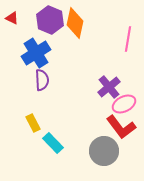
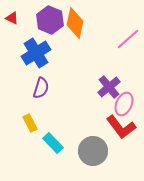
pink line: rotated 40 degrees clockwise
purple semicircle: moved 1 px left, 8 px down; rotated 20 degrees clockwise
pink ellipse: rotated 40 degrees counterclockwise
yellow rectangle: moved 3 px left
gray circle: moved 11 px left
